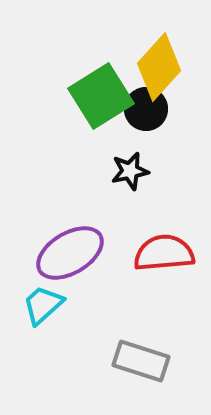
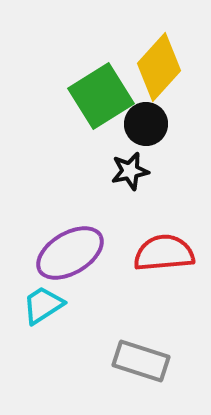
black circle: moved 15 px down
cyan trapezoid: rotated 9 degrees clockwise
